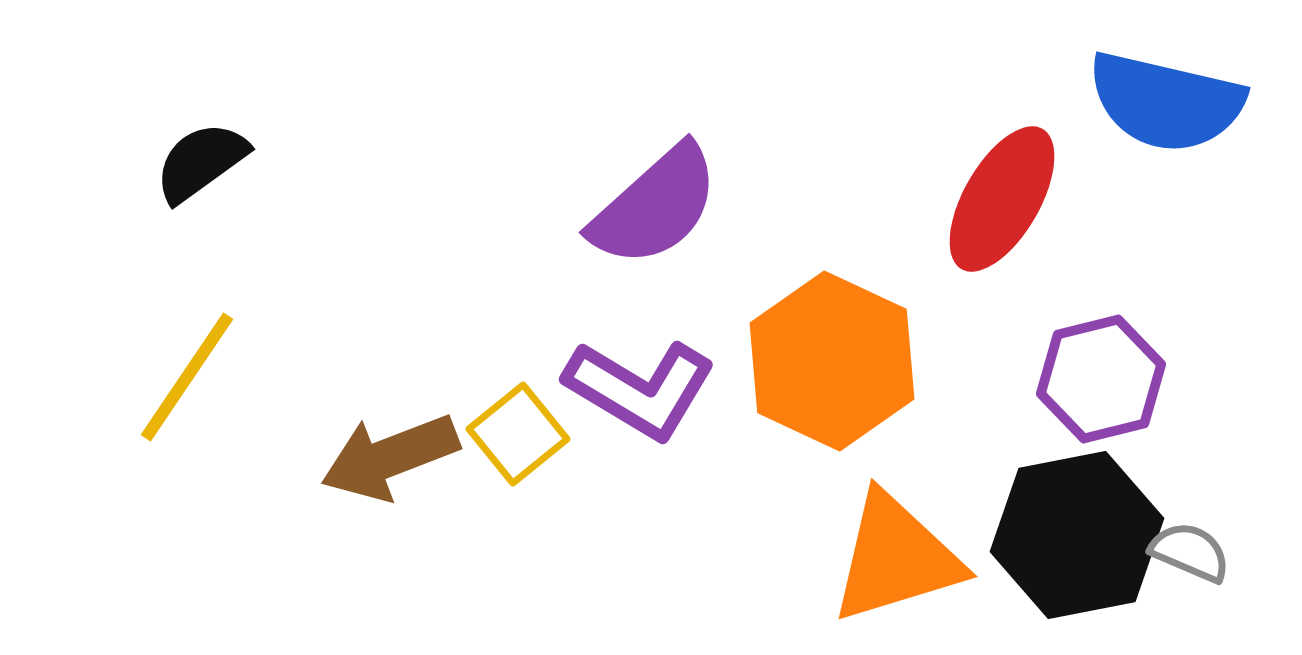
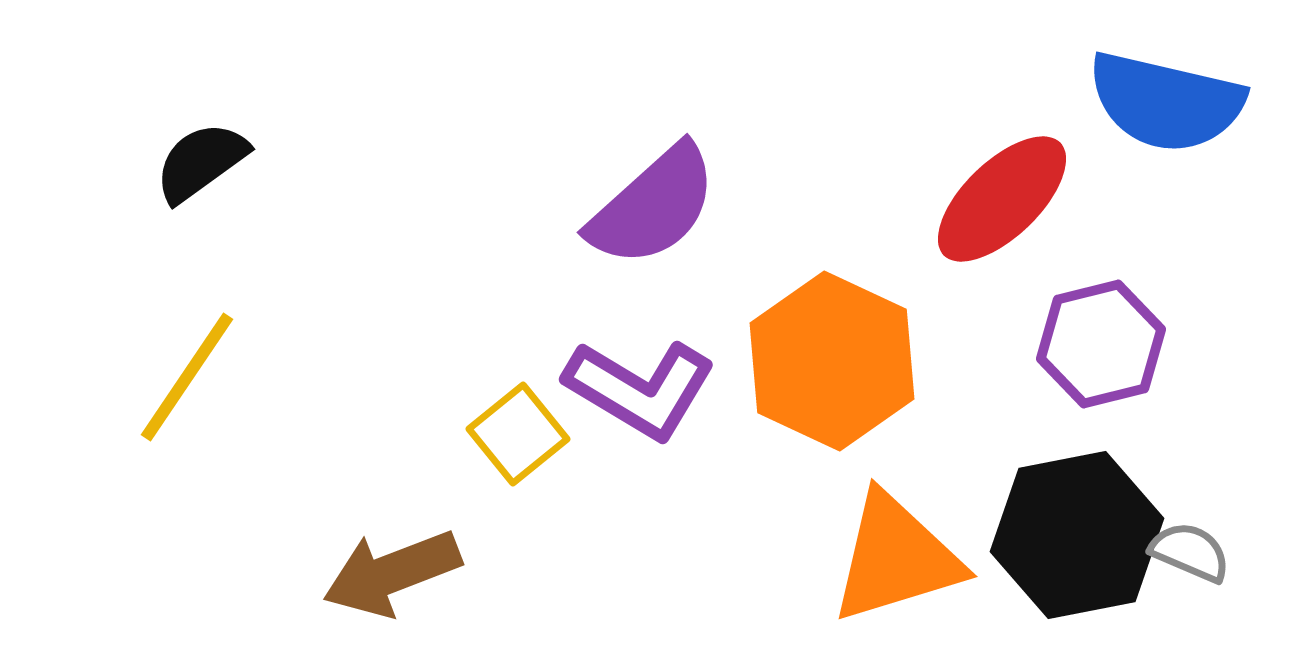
red ellipse: rotated 16 degrees clockwise
purple semicircle: moved 2 px left
purple hexagon: moved 35 px up
brown arrow: moved 2 px right, 116 px down
